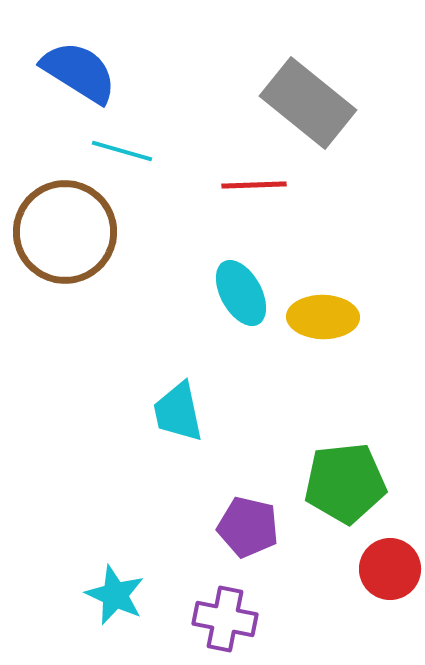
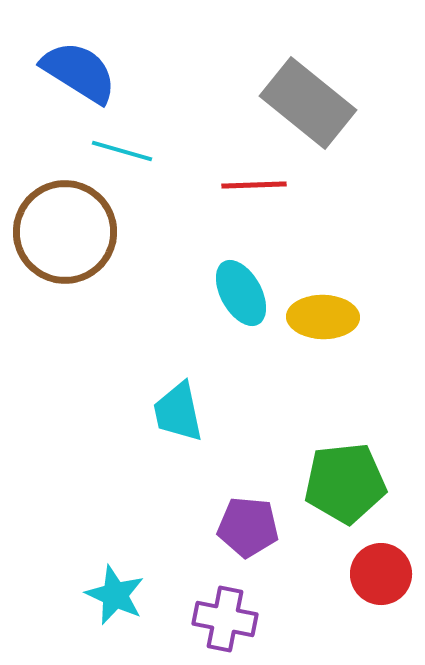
purple pentagon: rotated 8 degrees counterclockwise
red circle: moved 9 px left, 5 px down
